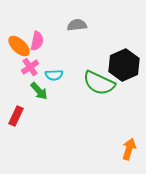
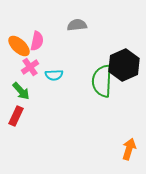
green semicircle: moved 3 px right, 2 px up; rotated 68 degrees clockwise
green arrow: moved 18 px left
